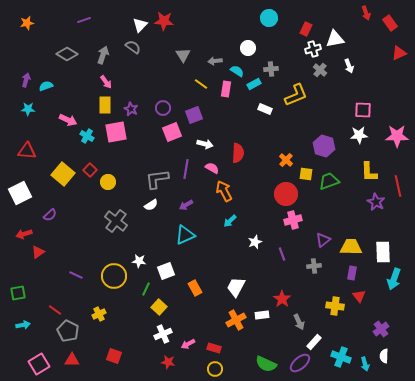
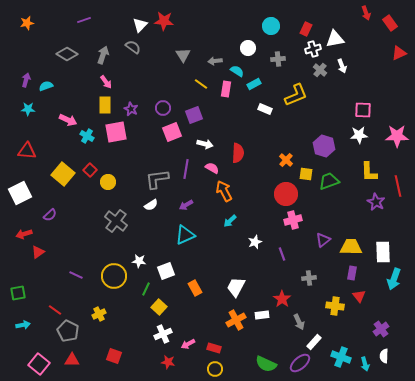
cyan circle at (269, 18): moved 2 px right, 8 px down
white arrow at (349, 66): moved 7 px left
gray cross at (271, 69): moved 7 px right, 10 px up
gray cross at (314, 266): moved 5 px left, 12 px down
pink square at (39, 364): rotated 20 degrees counterclockwise
